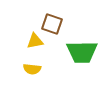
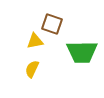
yellow semicircle: rotated 108 degrees clockwise
